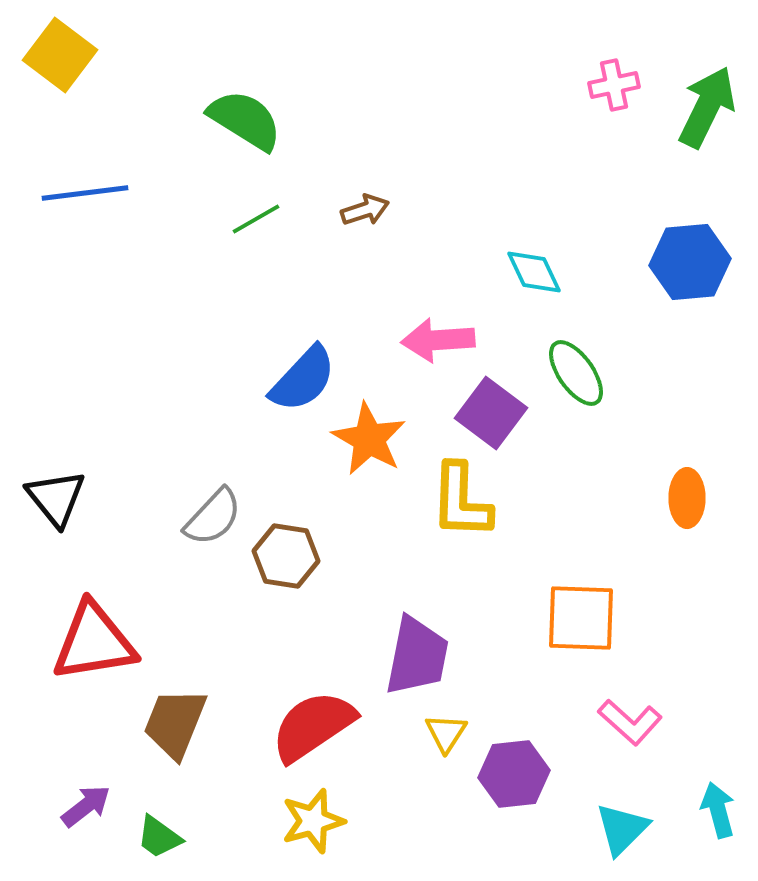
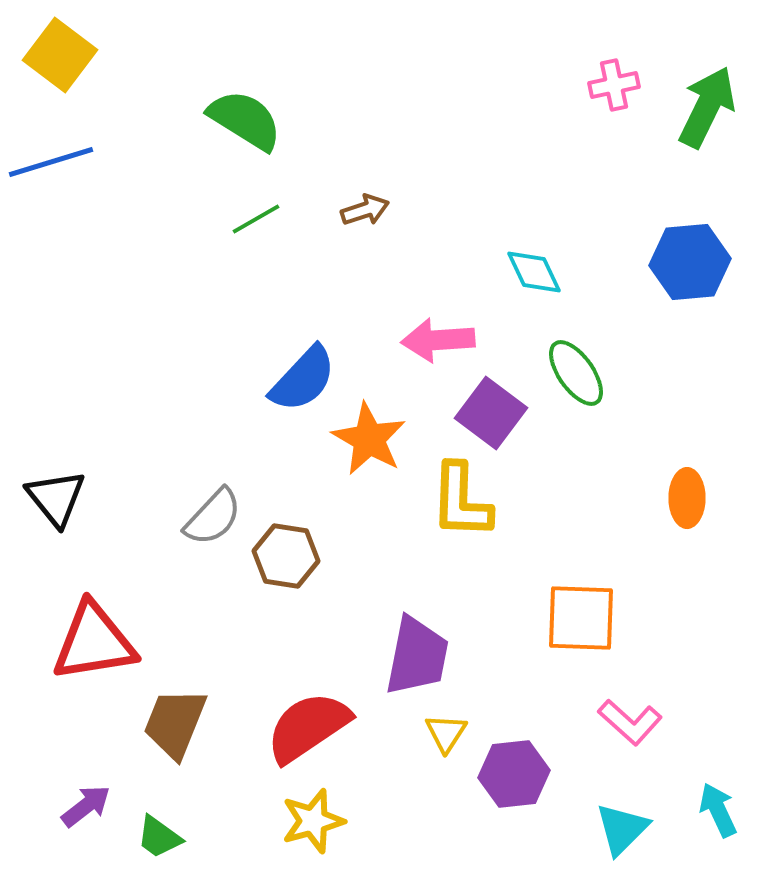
blue line: moved 34 px left, 31 px up; rotated 10 degrees counterclockwise
red semicircle: moved 5 px left, 1 px down
cyan arrow: rotated 10 degrees counterclockwise
